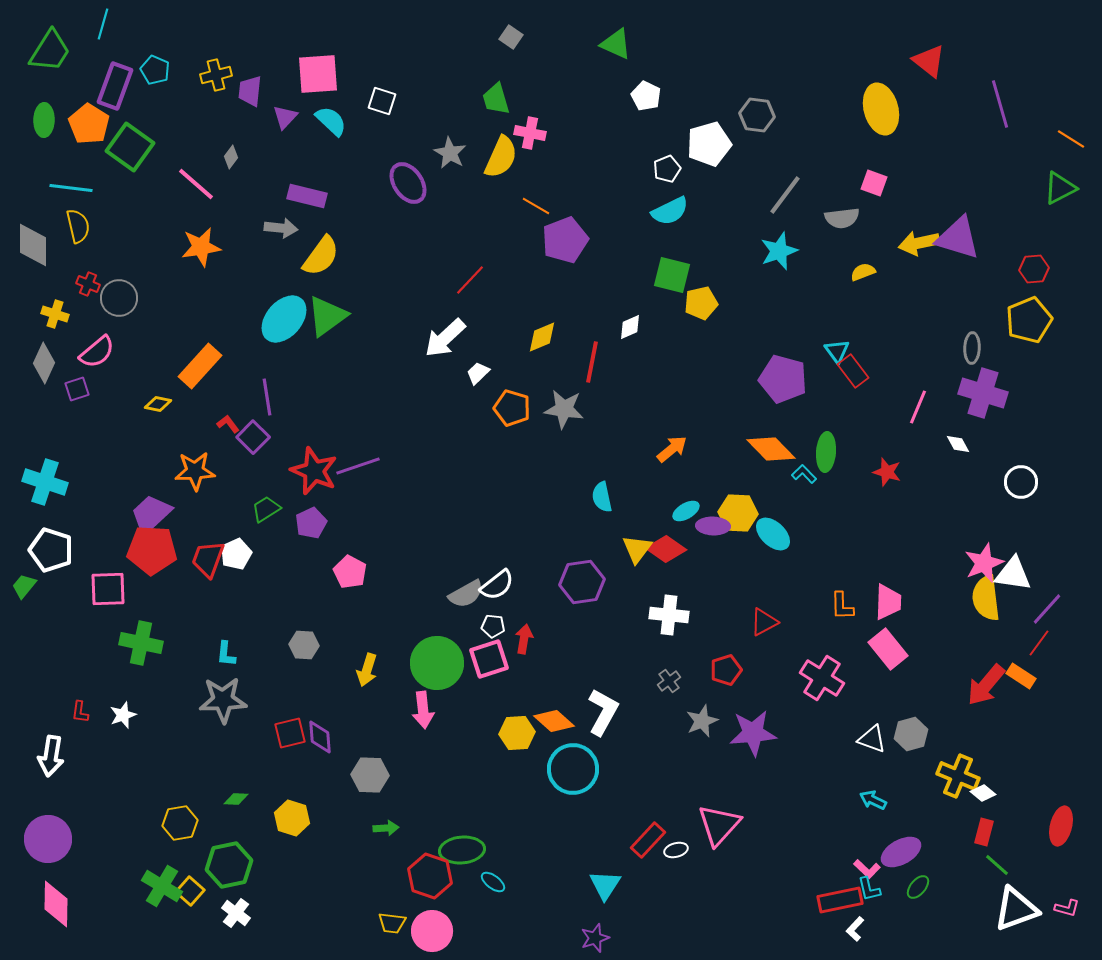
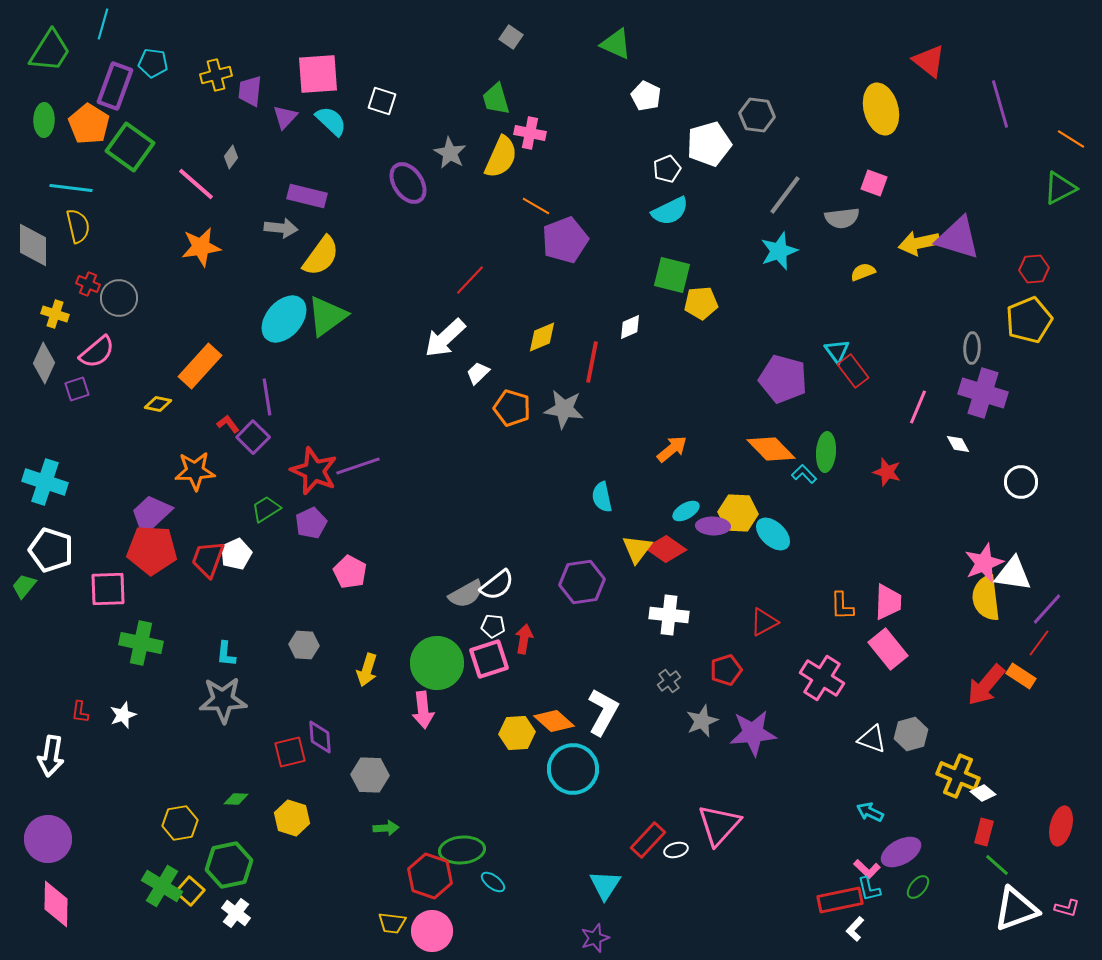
cyan pentagon at (155, 70): moved 2 px left, 7 px up; rotated 16 degrees counterclockwise
yellow pentagon at (701, 303): rotated 8 degrees clockwise
red square at (290, 733): moved 19 px down
cyan arrow at (873, 800): moved 3 px left, 12 px down
